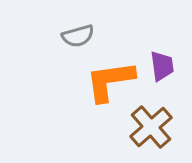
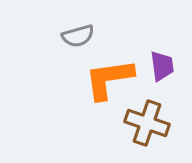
orange L-shape: moved 1 px left, 2 px up
brown cross: moved 4 px left, 4 px up; rotated 30 degrees counterclockwise
